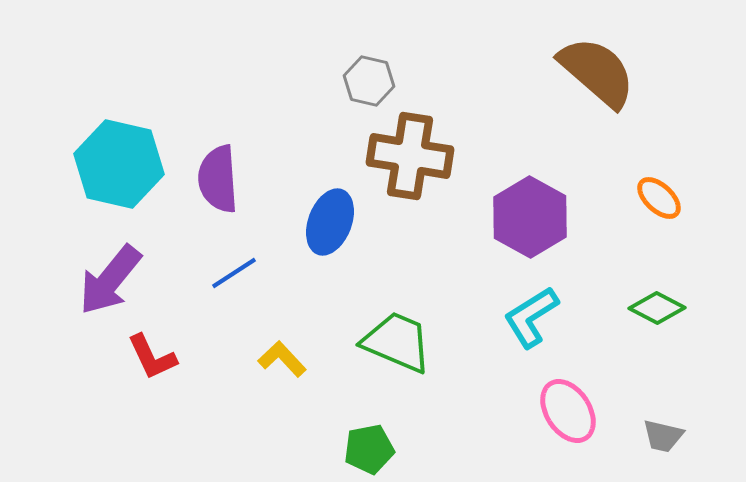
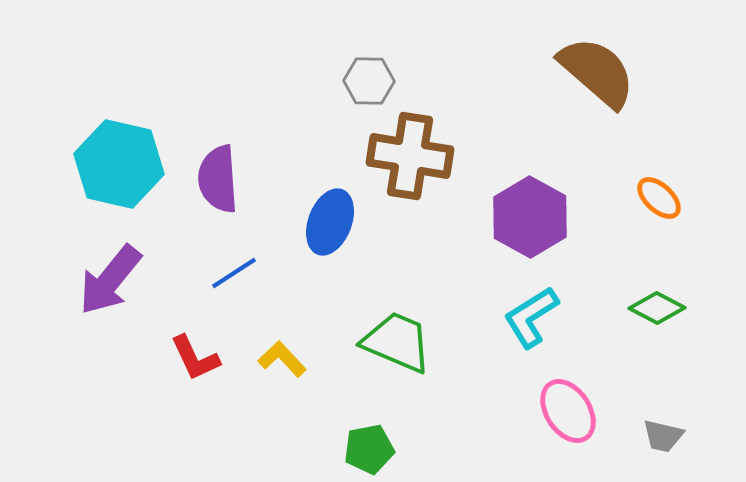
gray hexagon: rotated 12 degrees counterclockwise
red L-shape: moved 43 px right, 1 px down
